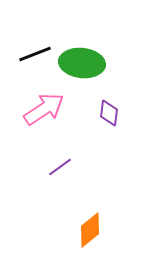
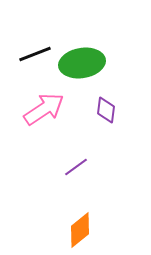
green ellipse: rotated 15 degrees counterclockwise
purple diamond: moved 3 px left, 3 px up
purple line: moved 16 px right
orange diamond: moved 10 px left
